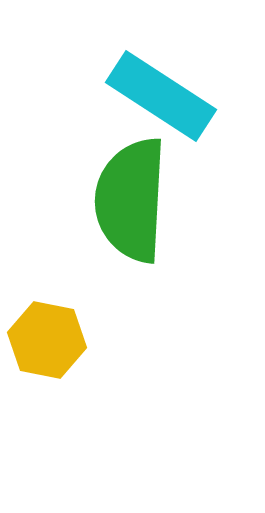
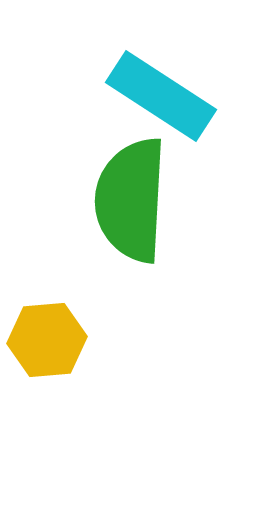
yellow hexagon: rotated 16 degrees counterclockwise
